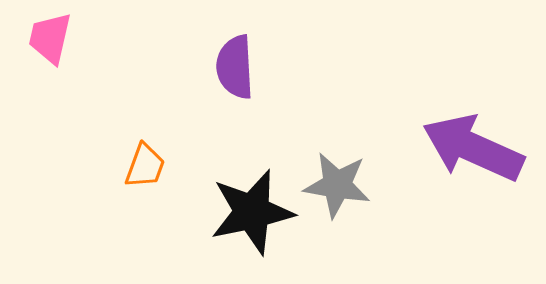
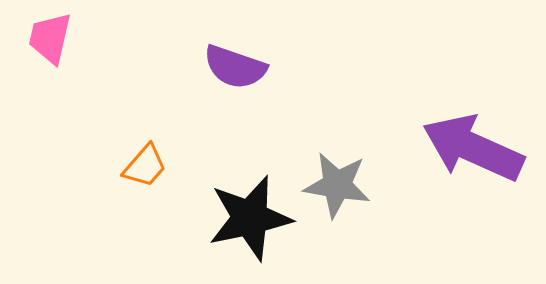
purple semicircle: rotated 68 degrees counterclockwise
orange trapezoid: rotated 21 degrees clockwise
black star: moved 2 px left, 6 px down
